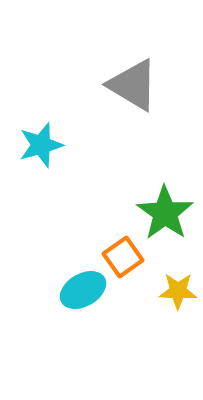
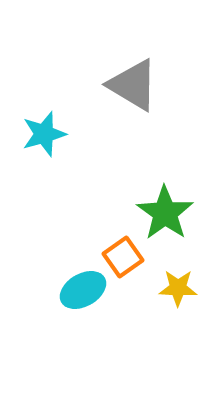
cyan star: moved 3 px right, 11 px up
yellow star: moved 3 px up
